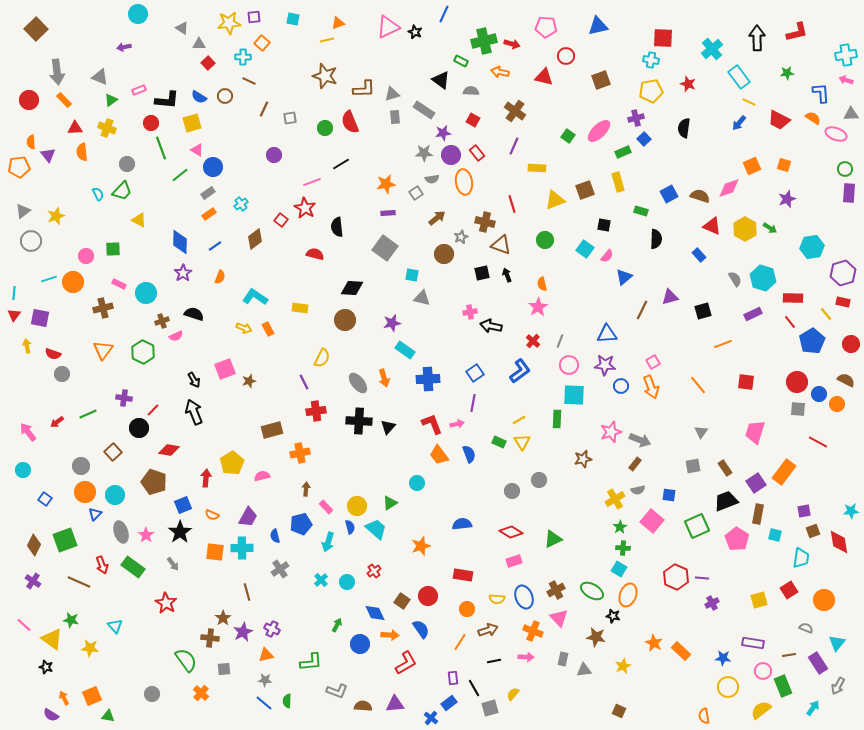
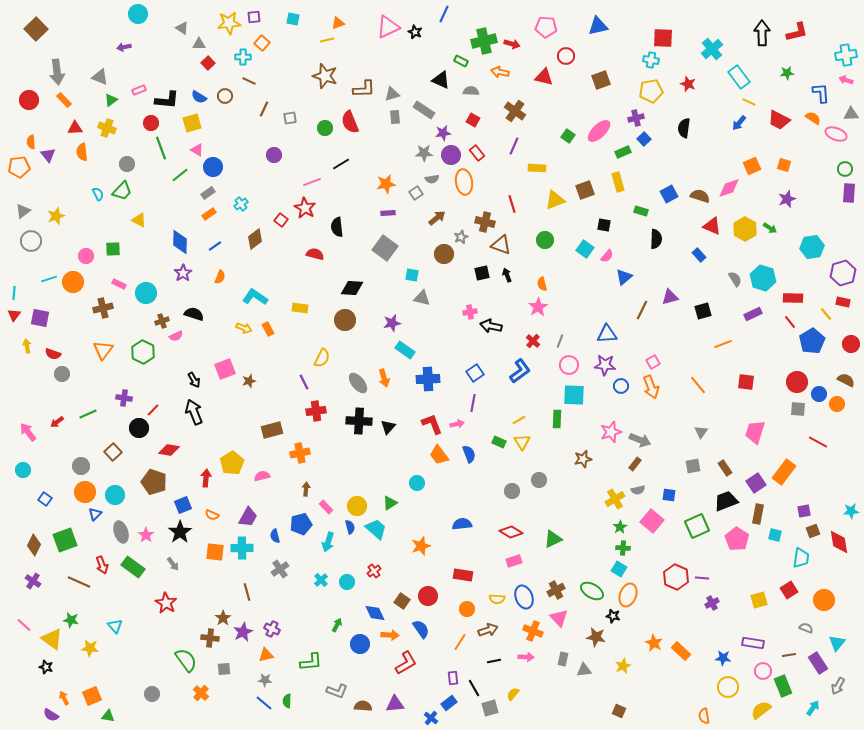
black arrow at (757, 38): moved 5 px right, 5 px up
black triangle at (441, 80): rotated 12 degrees counterclockwise
